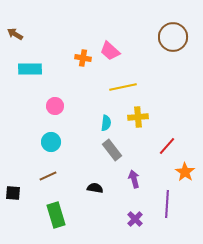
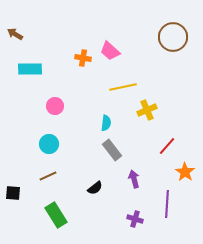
yellow cross: moved 9 px right, 7 px up; rotated 18 degrees counterclockwise
cyan circle: moved 2 px left, 2 px down
black semicircle: rotated 133 degrees clockwise
green rectangle: rotated 15 degrees counterclockwise
purple cross: rotated 28 degrees counterclockwise
